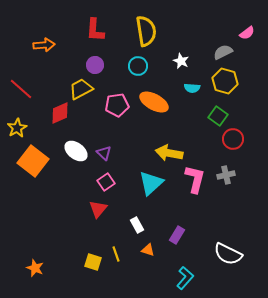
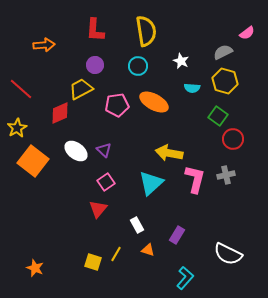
purple triangle: moved 3 px up
yellow line: rotated 49 degrees clockwise
